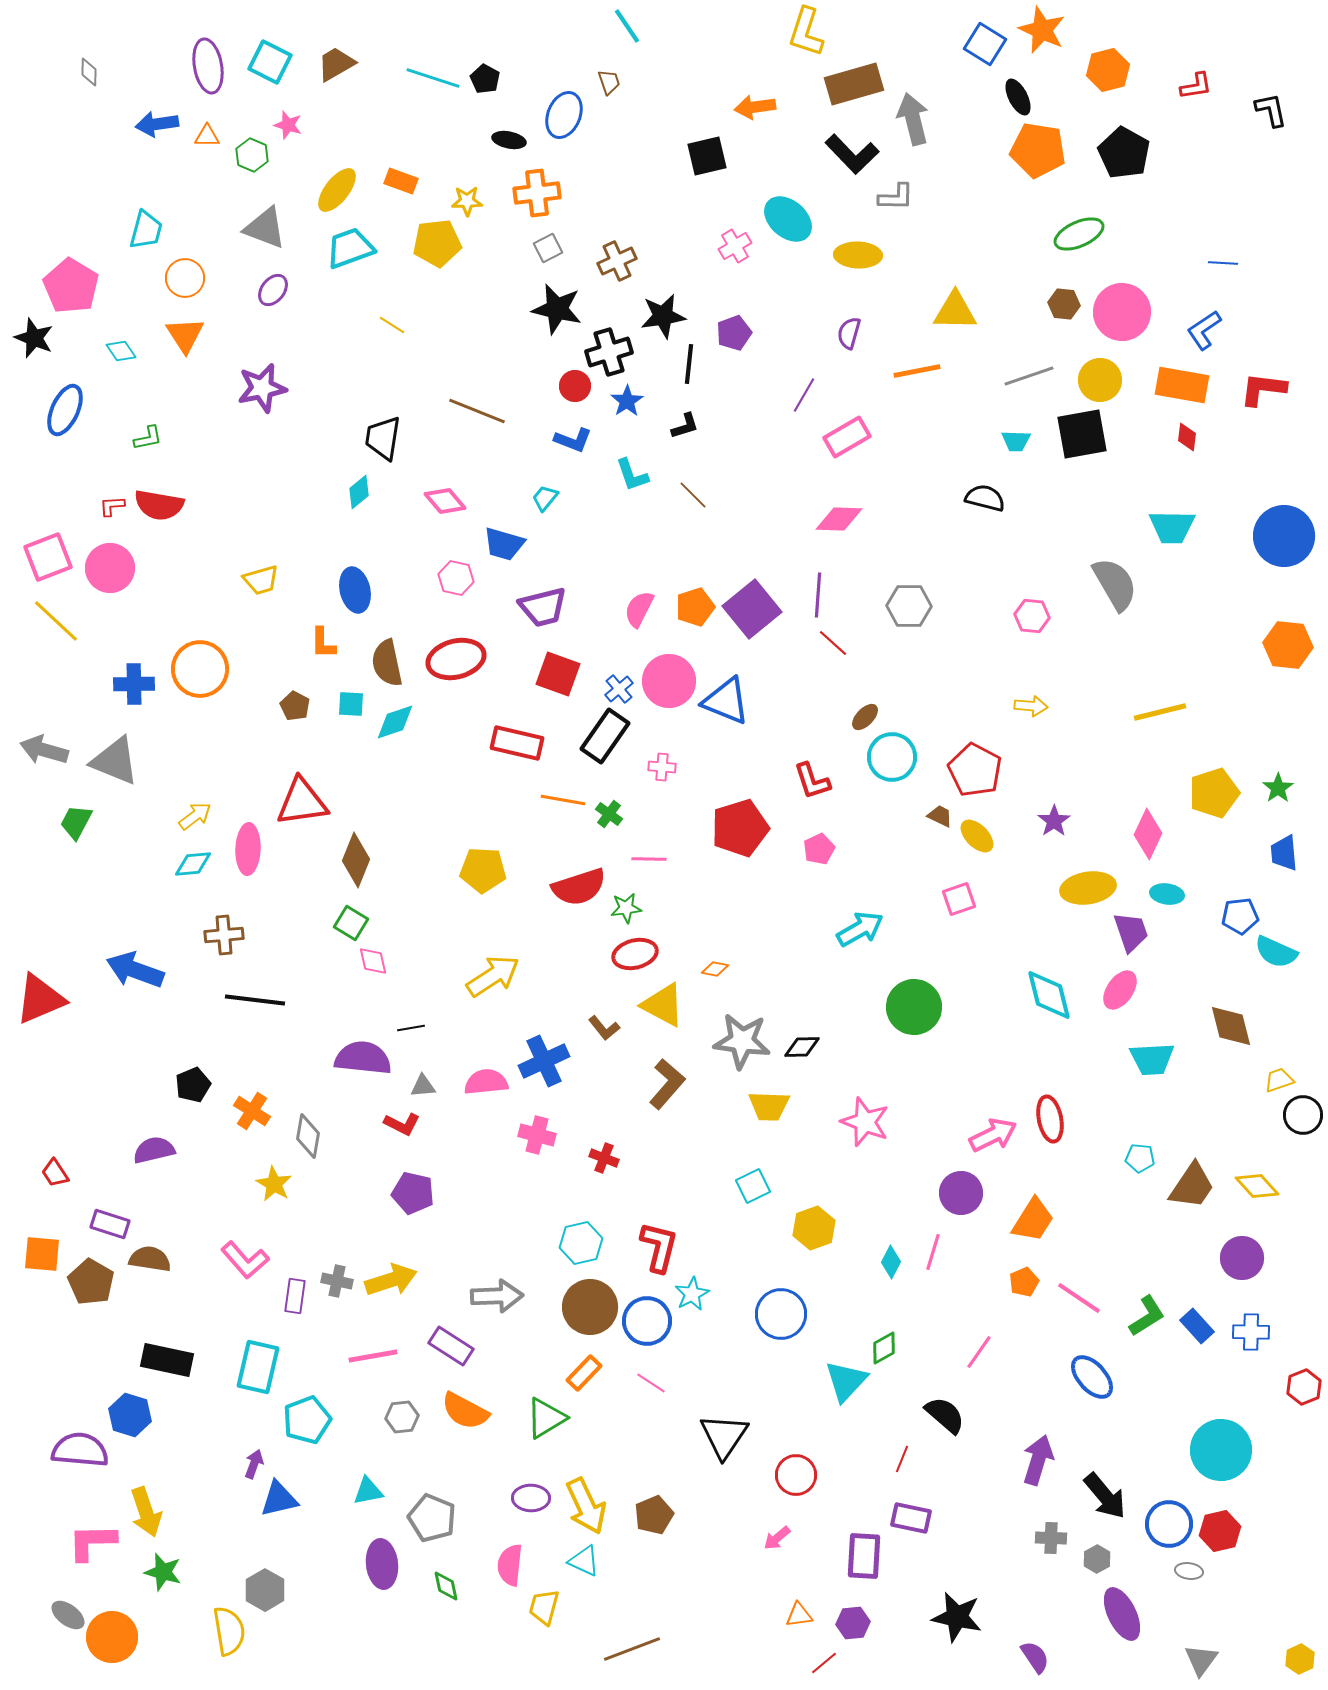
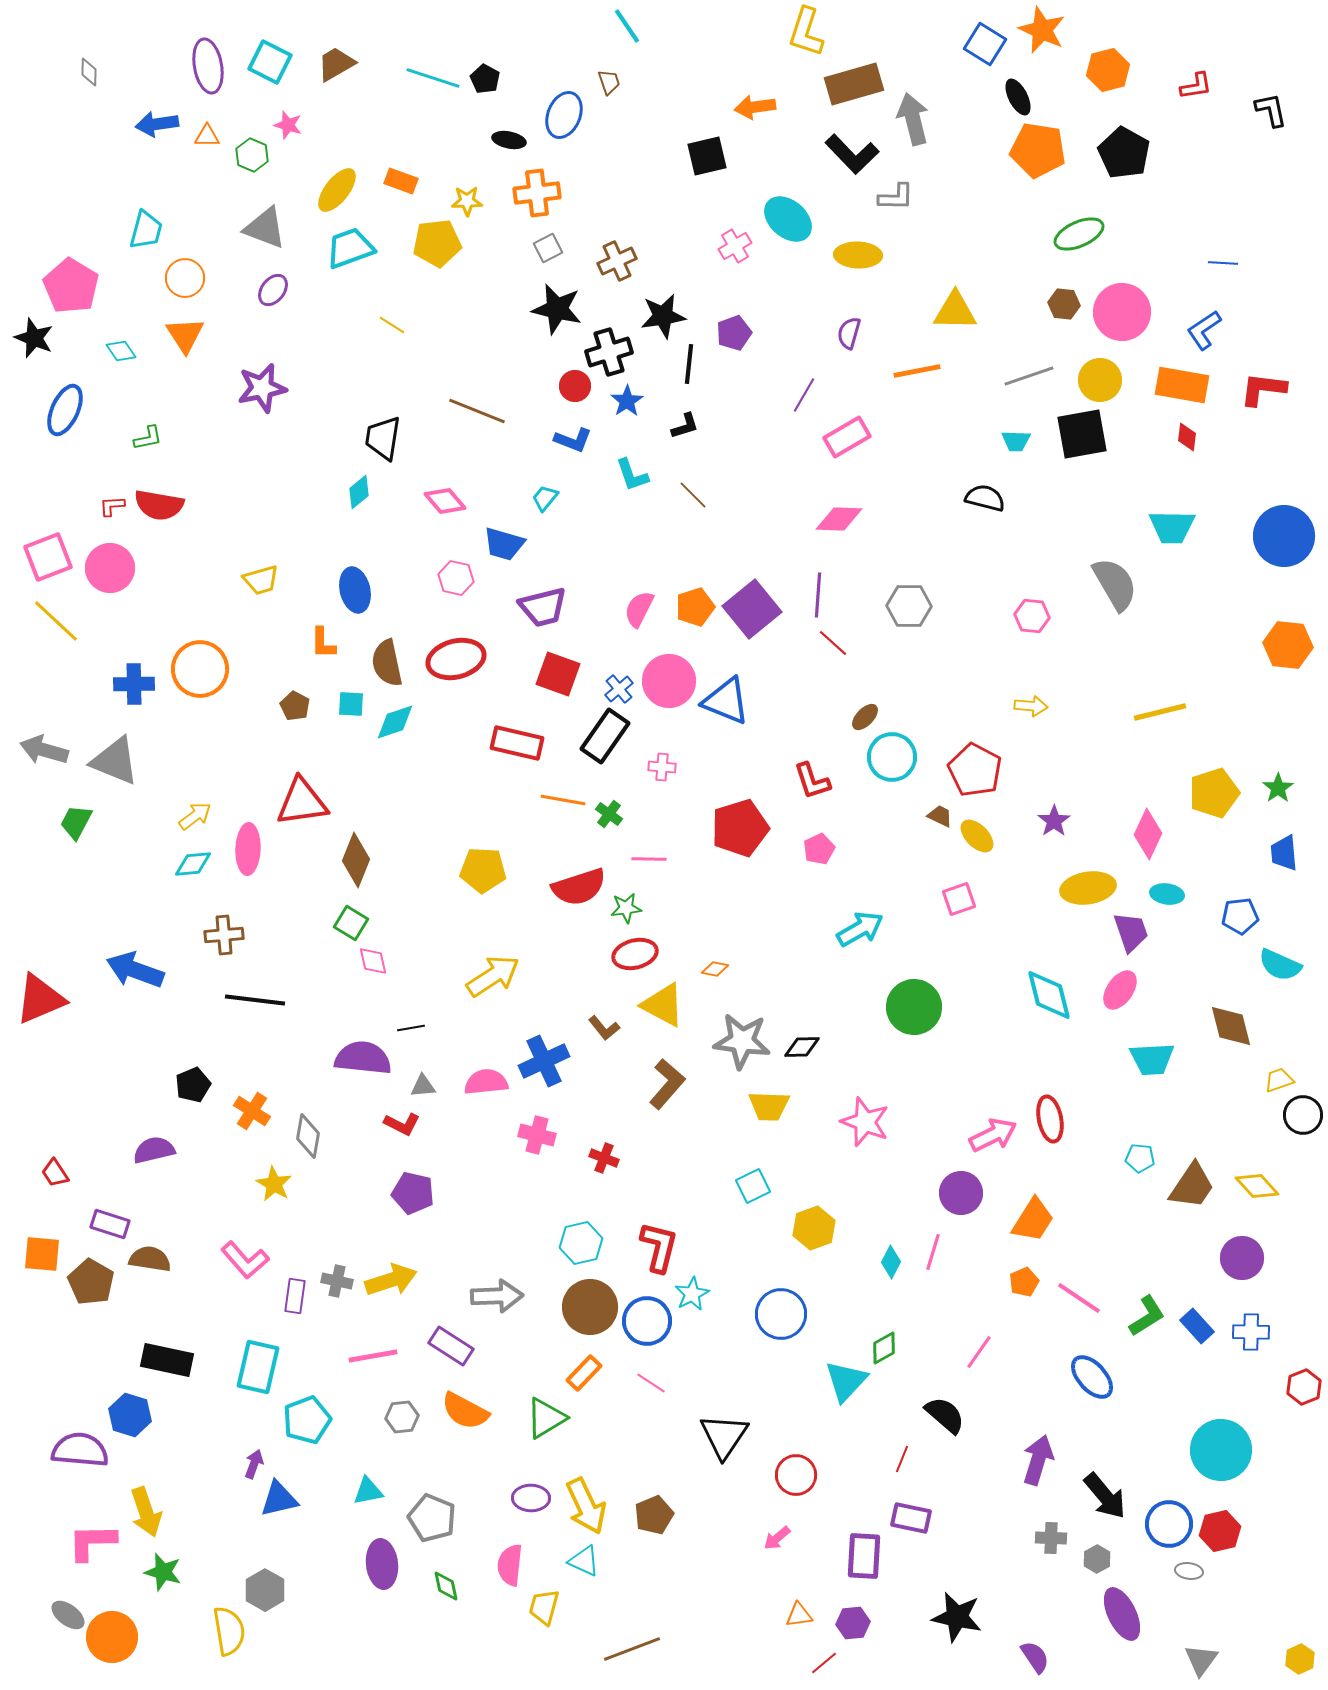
cyan semicircle at (1276, 952): moved 4 px right, 13 px down
